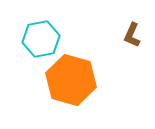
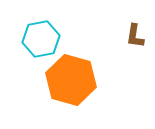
brown L-shape: moved 3 px right, 1 px down; rotated 15 degrees counterclockwise
